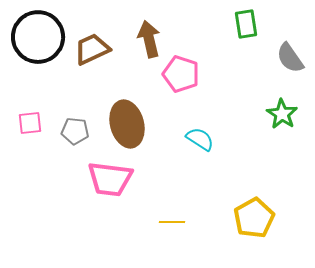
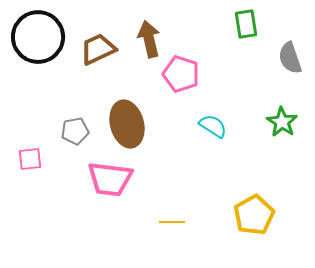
brown trapezoid: moved 6 px right
gray semicircle: rotated 16 degrees clockwise
green star: moved 8 px down
pink square: moved 36 px down
gray pentagon: rotated 16 degrees counterclockwise
cyan semicircle: moved 13 px right, 13 px up
yellow pentagon: moved 3 px up
